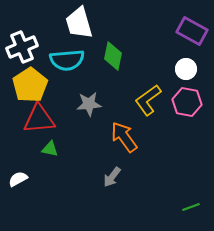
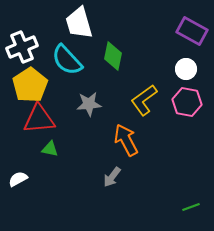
cyan semicircle: rotated 52 degrees clockwise
yellow L-shape: moved 4 px left
orange arrow: moved 2 px right, 3 px down; rotated 8 degrees clockwise
